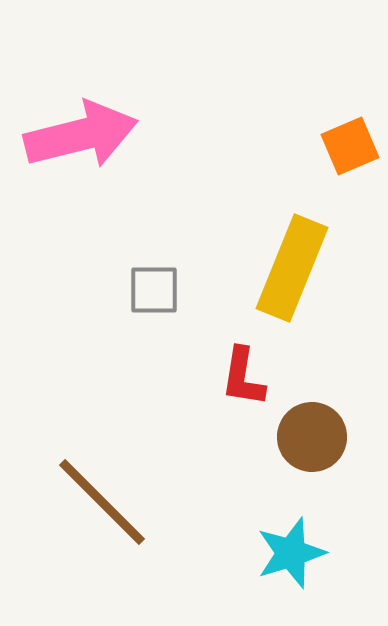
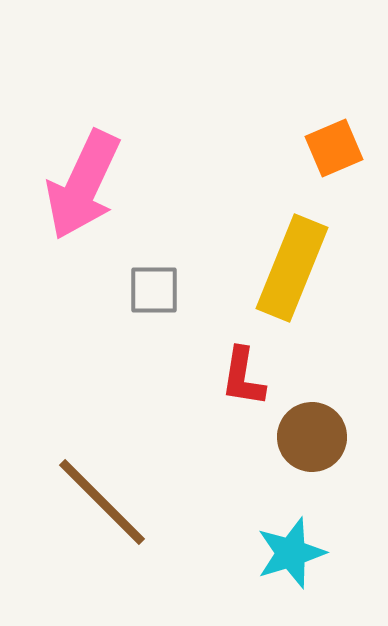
pink arrow: moved 2 px right, 50 px down; rotated 129 degrees clockwise
orange square: moved 16 px left, 2 px down
